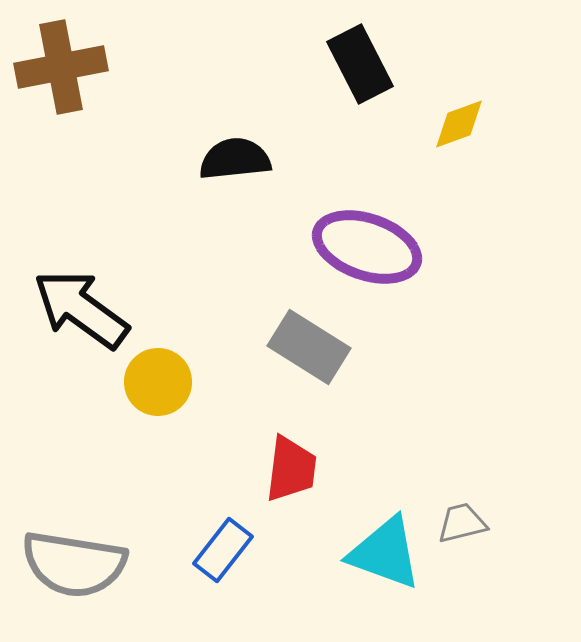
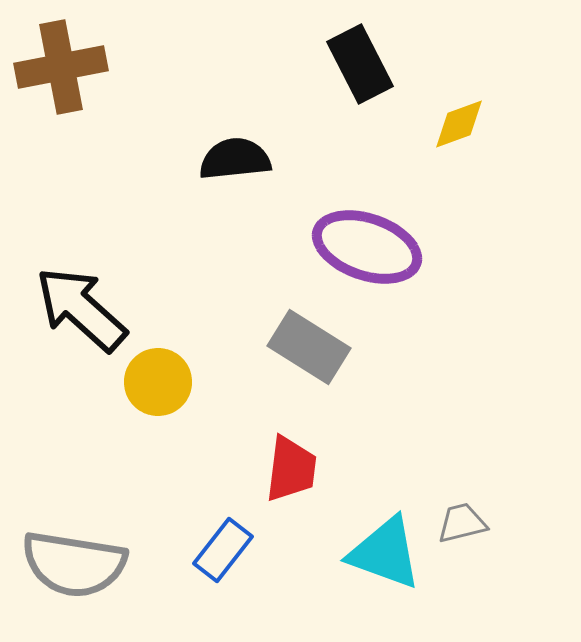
black arrow: rotated 6 degrees clockwise
